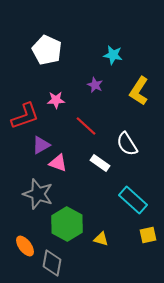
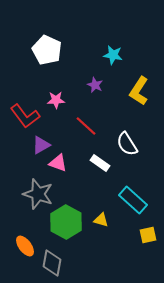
red L-shape: rotated 72 degrees clockwise
green hexagon: moved 1 px left, 2 px up
yellow triangle: moved 19 px up
